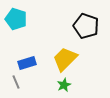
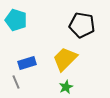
cyan pentagon: moved 1 px down
black pentagon: moved 4 px left, 1 px up; rotated 10 degrees counterclockwise
green star: moved 2 px right, 2 px down
